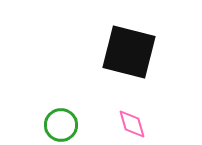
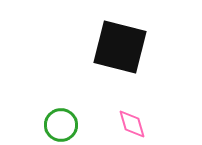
black square: moved 9 px left, 5 px up
